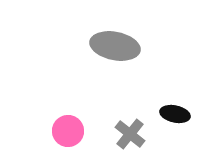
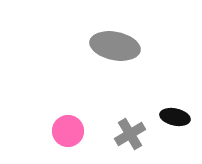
black ellipse: moved 3 px down
gray cross: rotated 20 degrees clockwise
